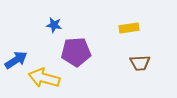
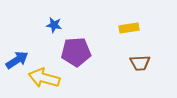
blue arrow: moved 1 px right
